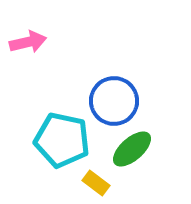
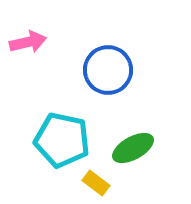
blue circle: moved 6 px left, 31 px up
green ellipse: moved 1 px right, 1 px up; rotated 12 degrees clockwise
